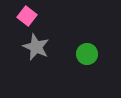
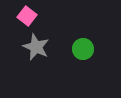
green circle: moved 4 px left, 5 px up
